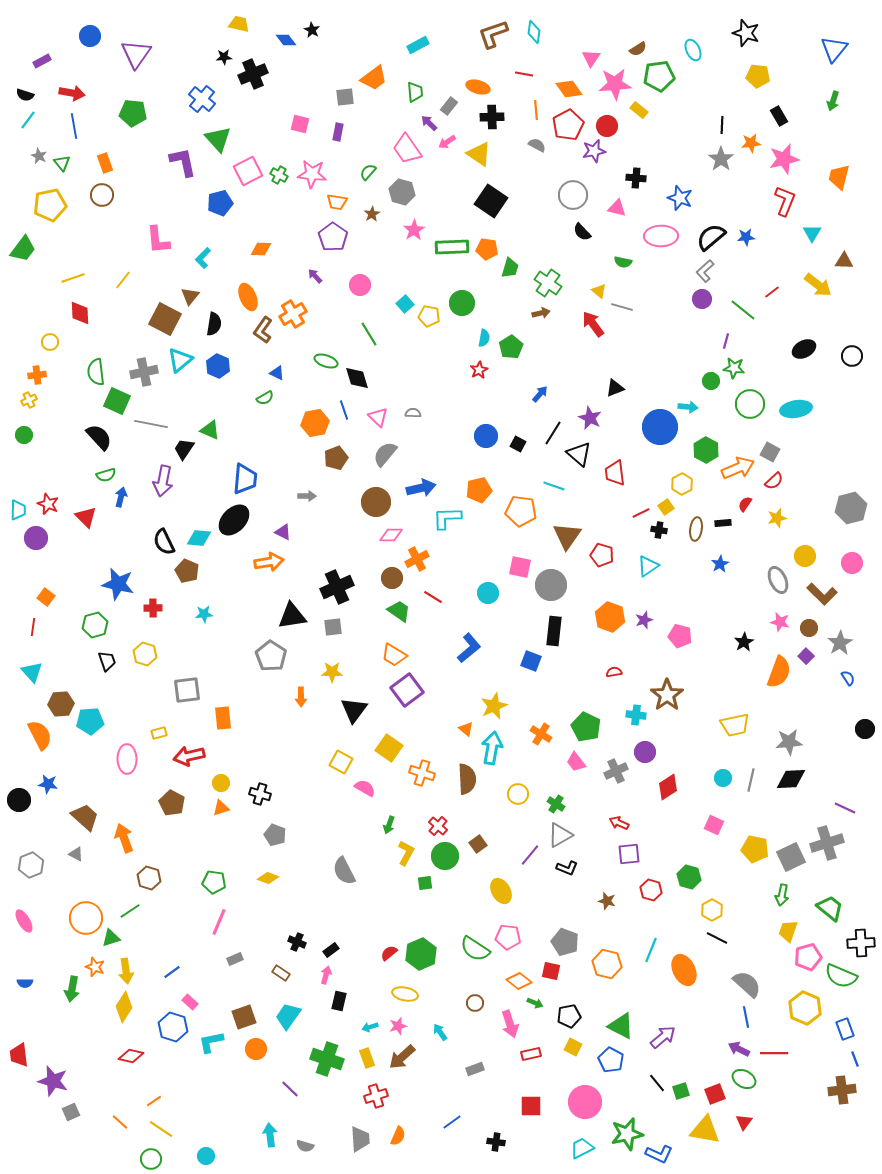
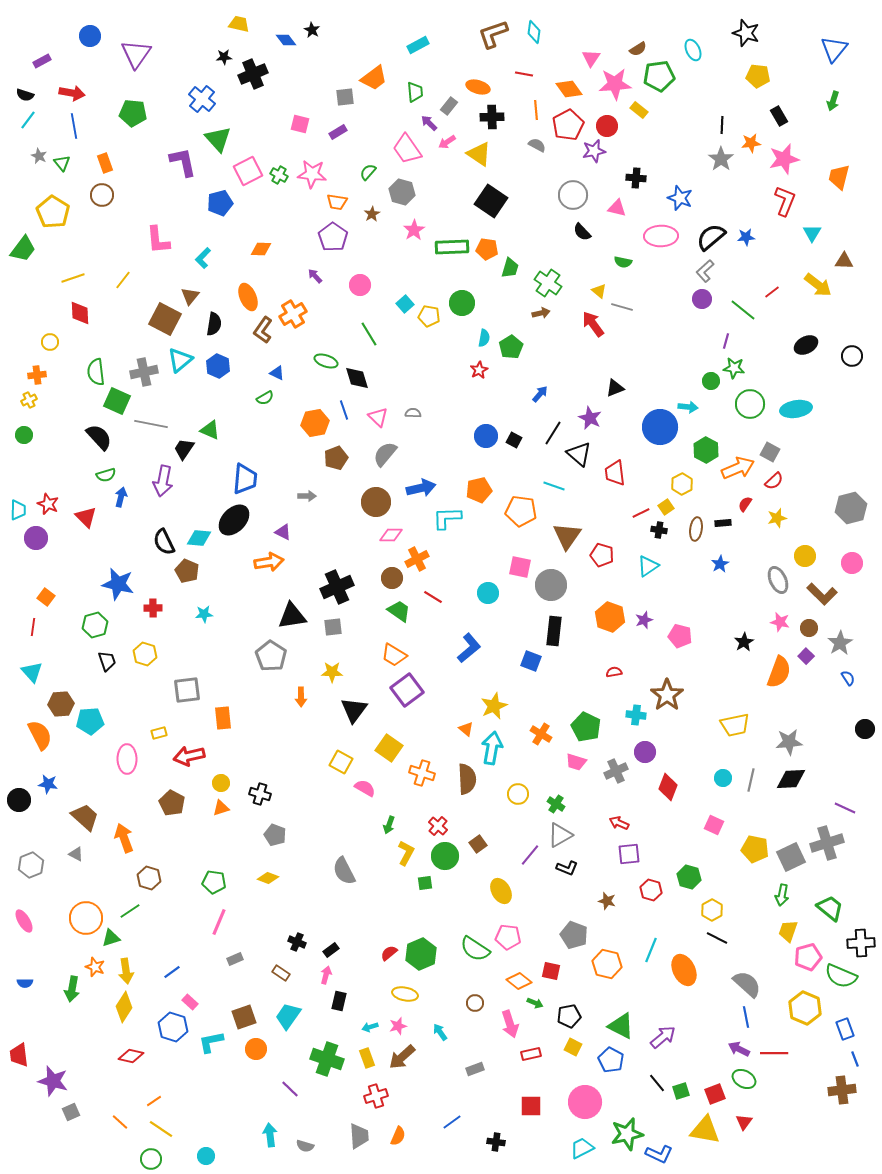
purple rectangle at (338, 132): rotated 48 degrees clockwise
yellow pentagon at (50, 205): moved 3 px right, 7 px down; rotated 28 degrees counterclockwise
black ellipse at (804, 349): moved 2 px right, 4 px up
black square at (518, 444): moved 4 px left, 4 px up
pink trapezoid at (576, 762): rotated 35 degrees counterclockwise
red diamond at (668, 787): rotated 36 degrees counterclockwise
gray pentagon at (565, 942): moved 9 px right, 7 px up
gray trapezoid at (360, 1139): moved 1 px left, 3 px up
